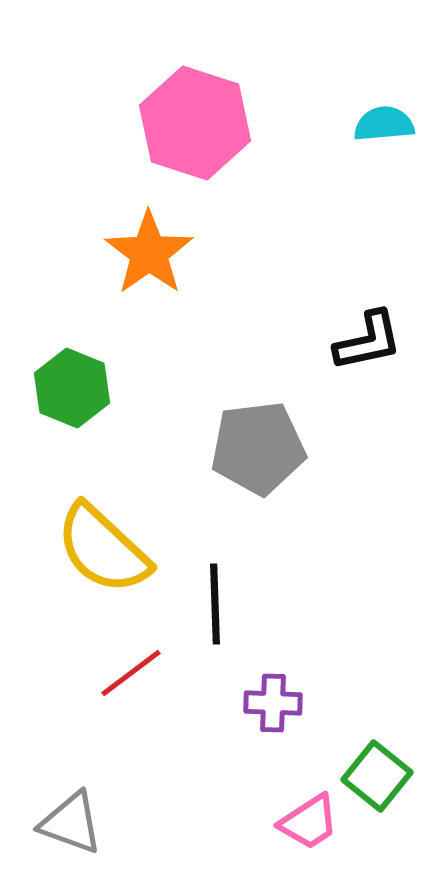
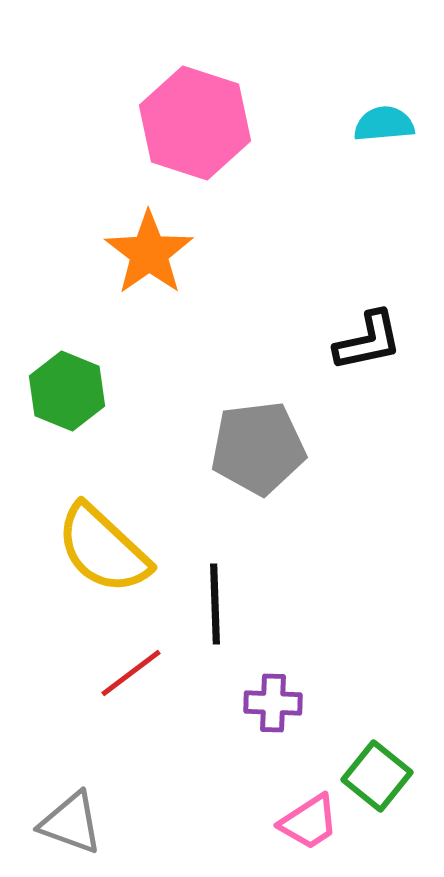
green hexagon: moved 5 px left, 3 px down
